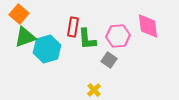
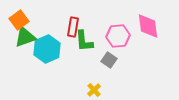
orange square: moved 6 px down; rotated 12 degrees clockwise
green L-shape: moved 3 px left, 2 px down
cyan hexagon: rotated 8 degrees counterclockwise
